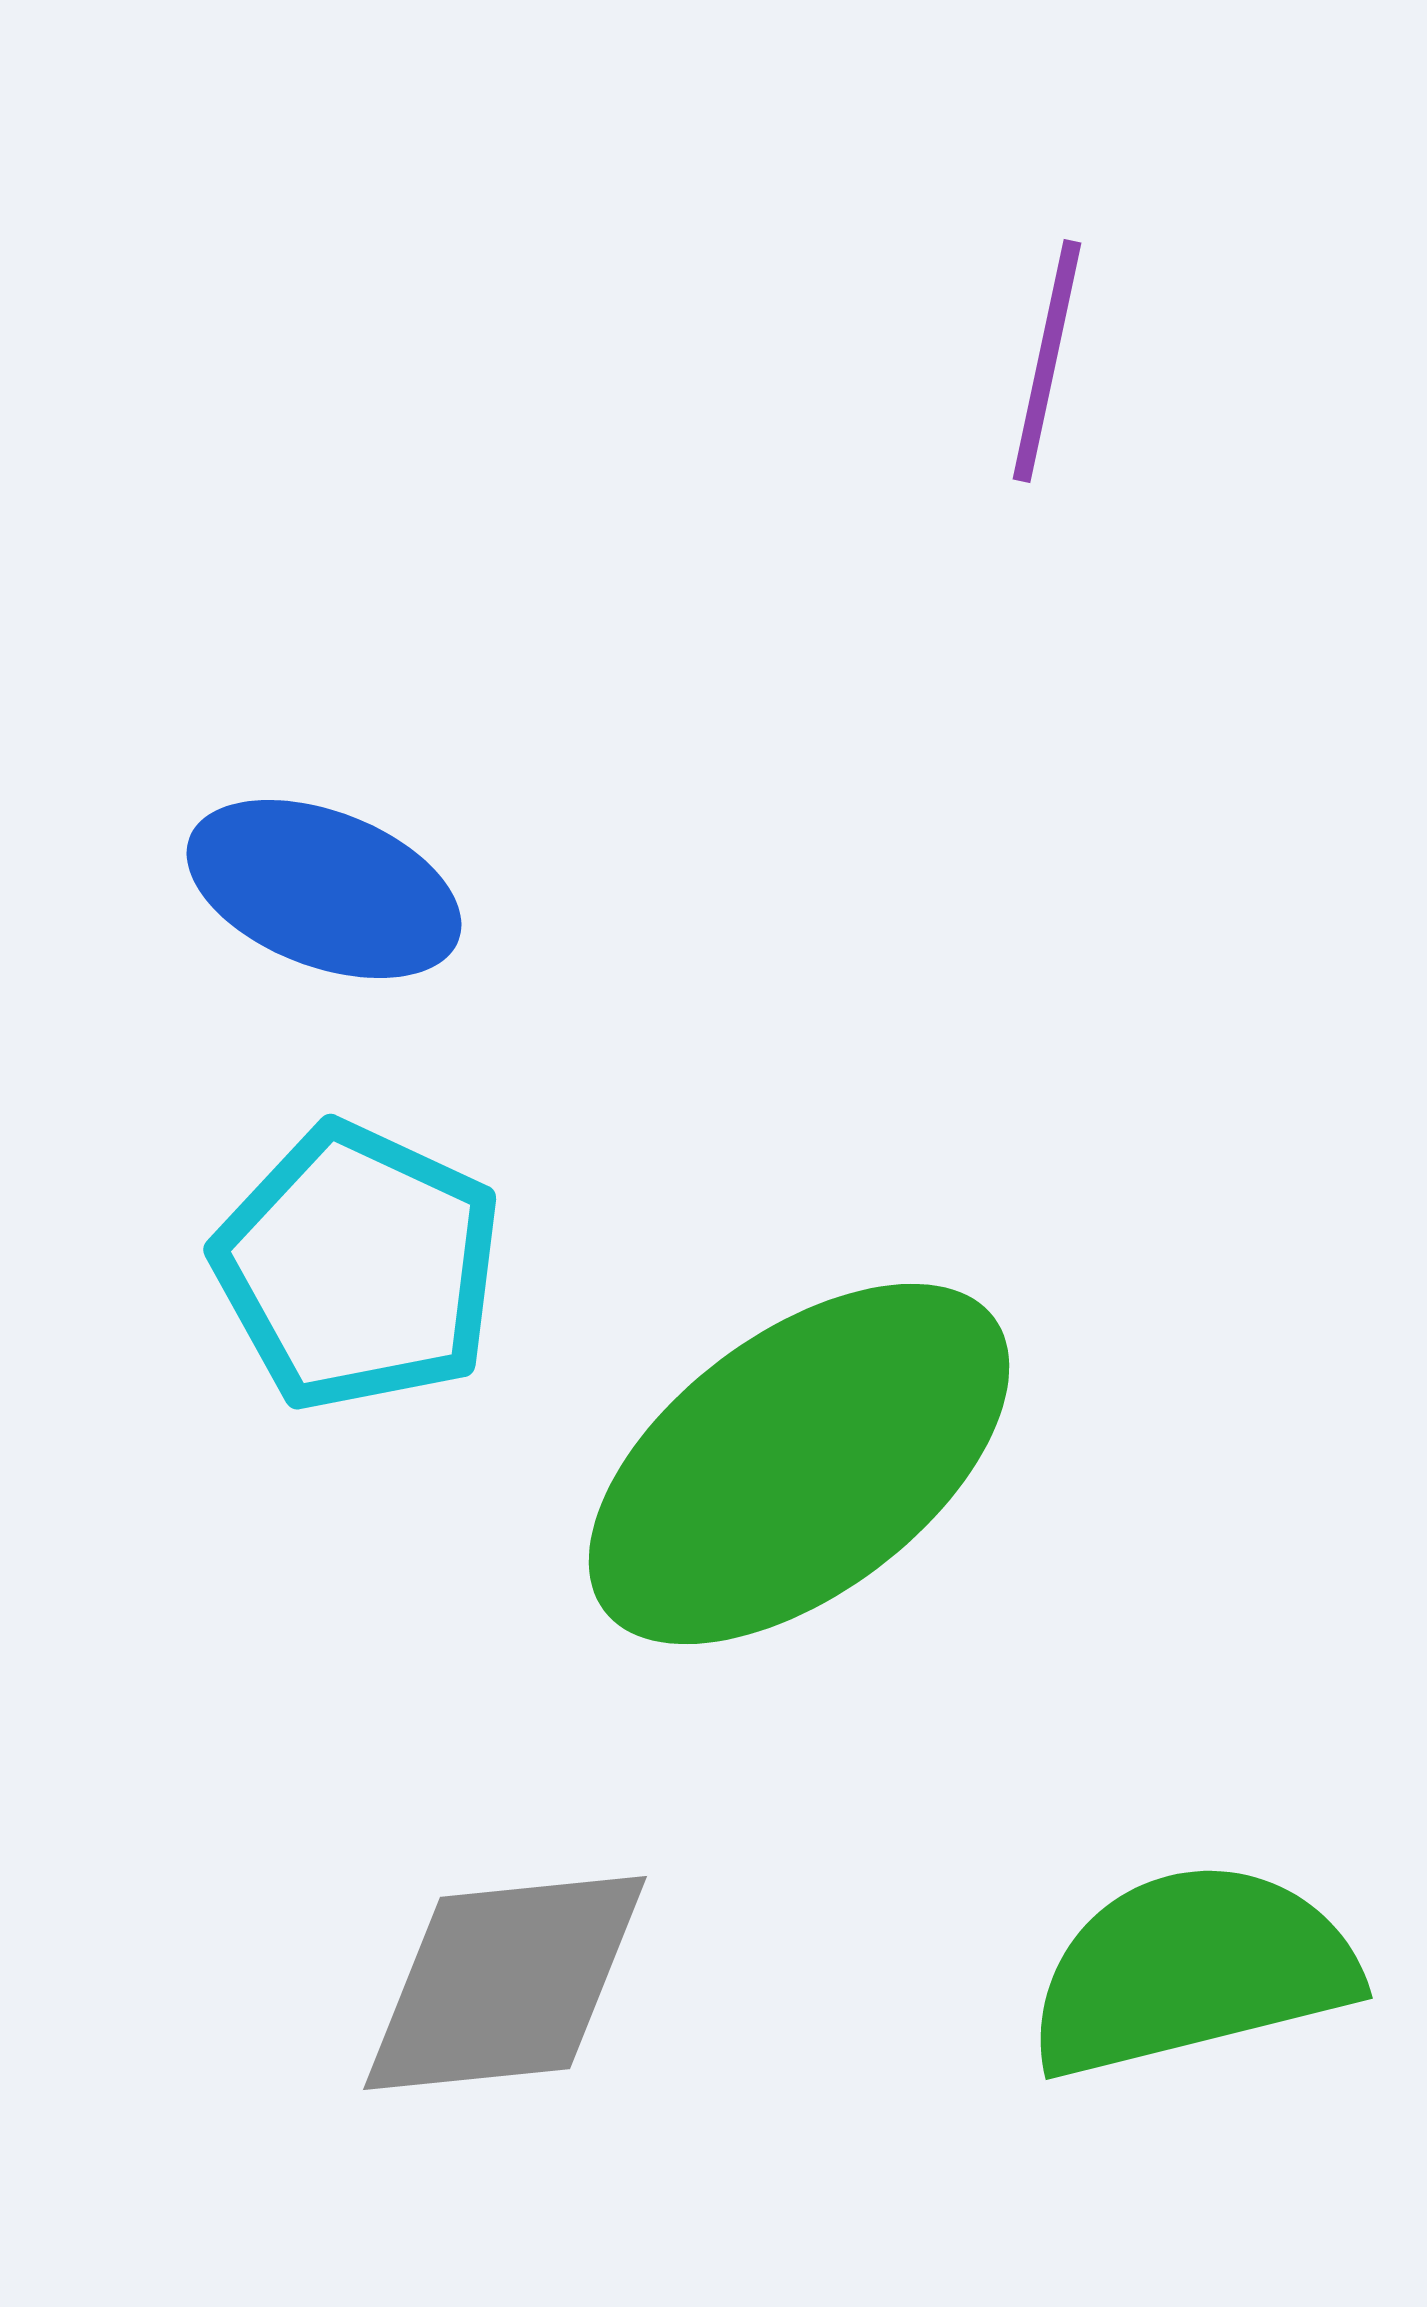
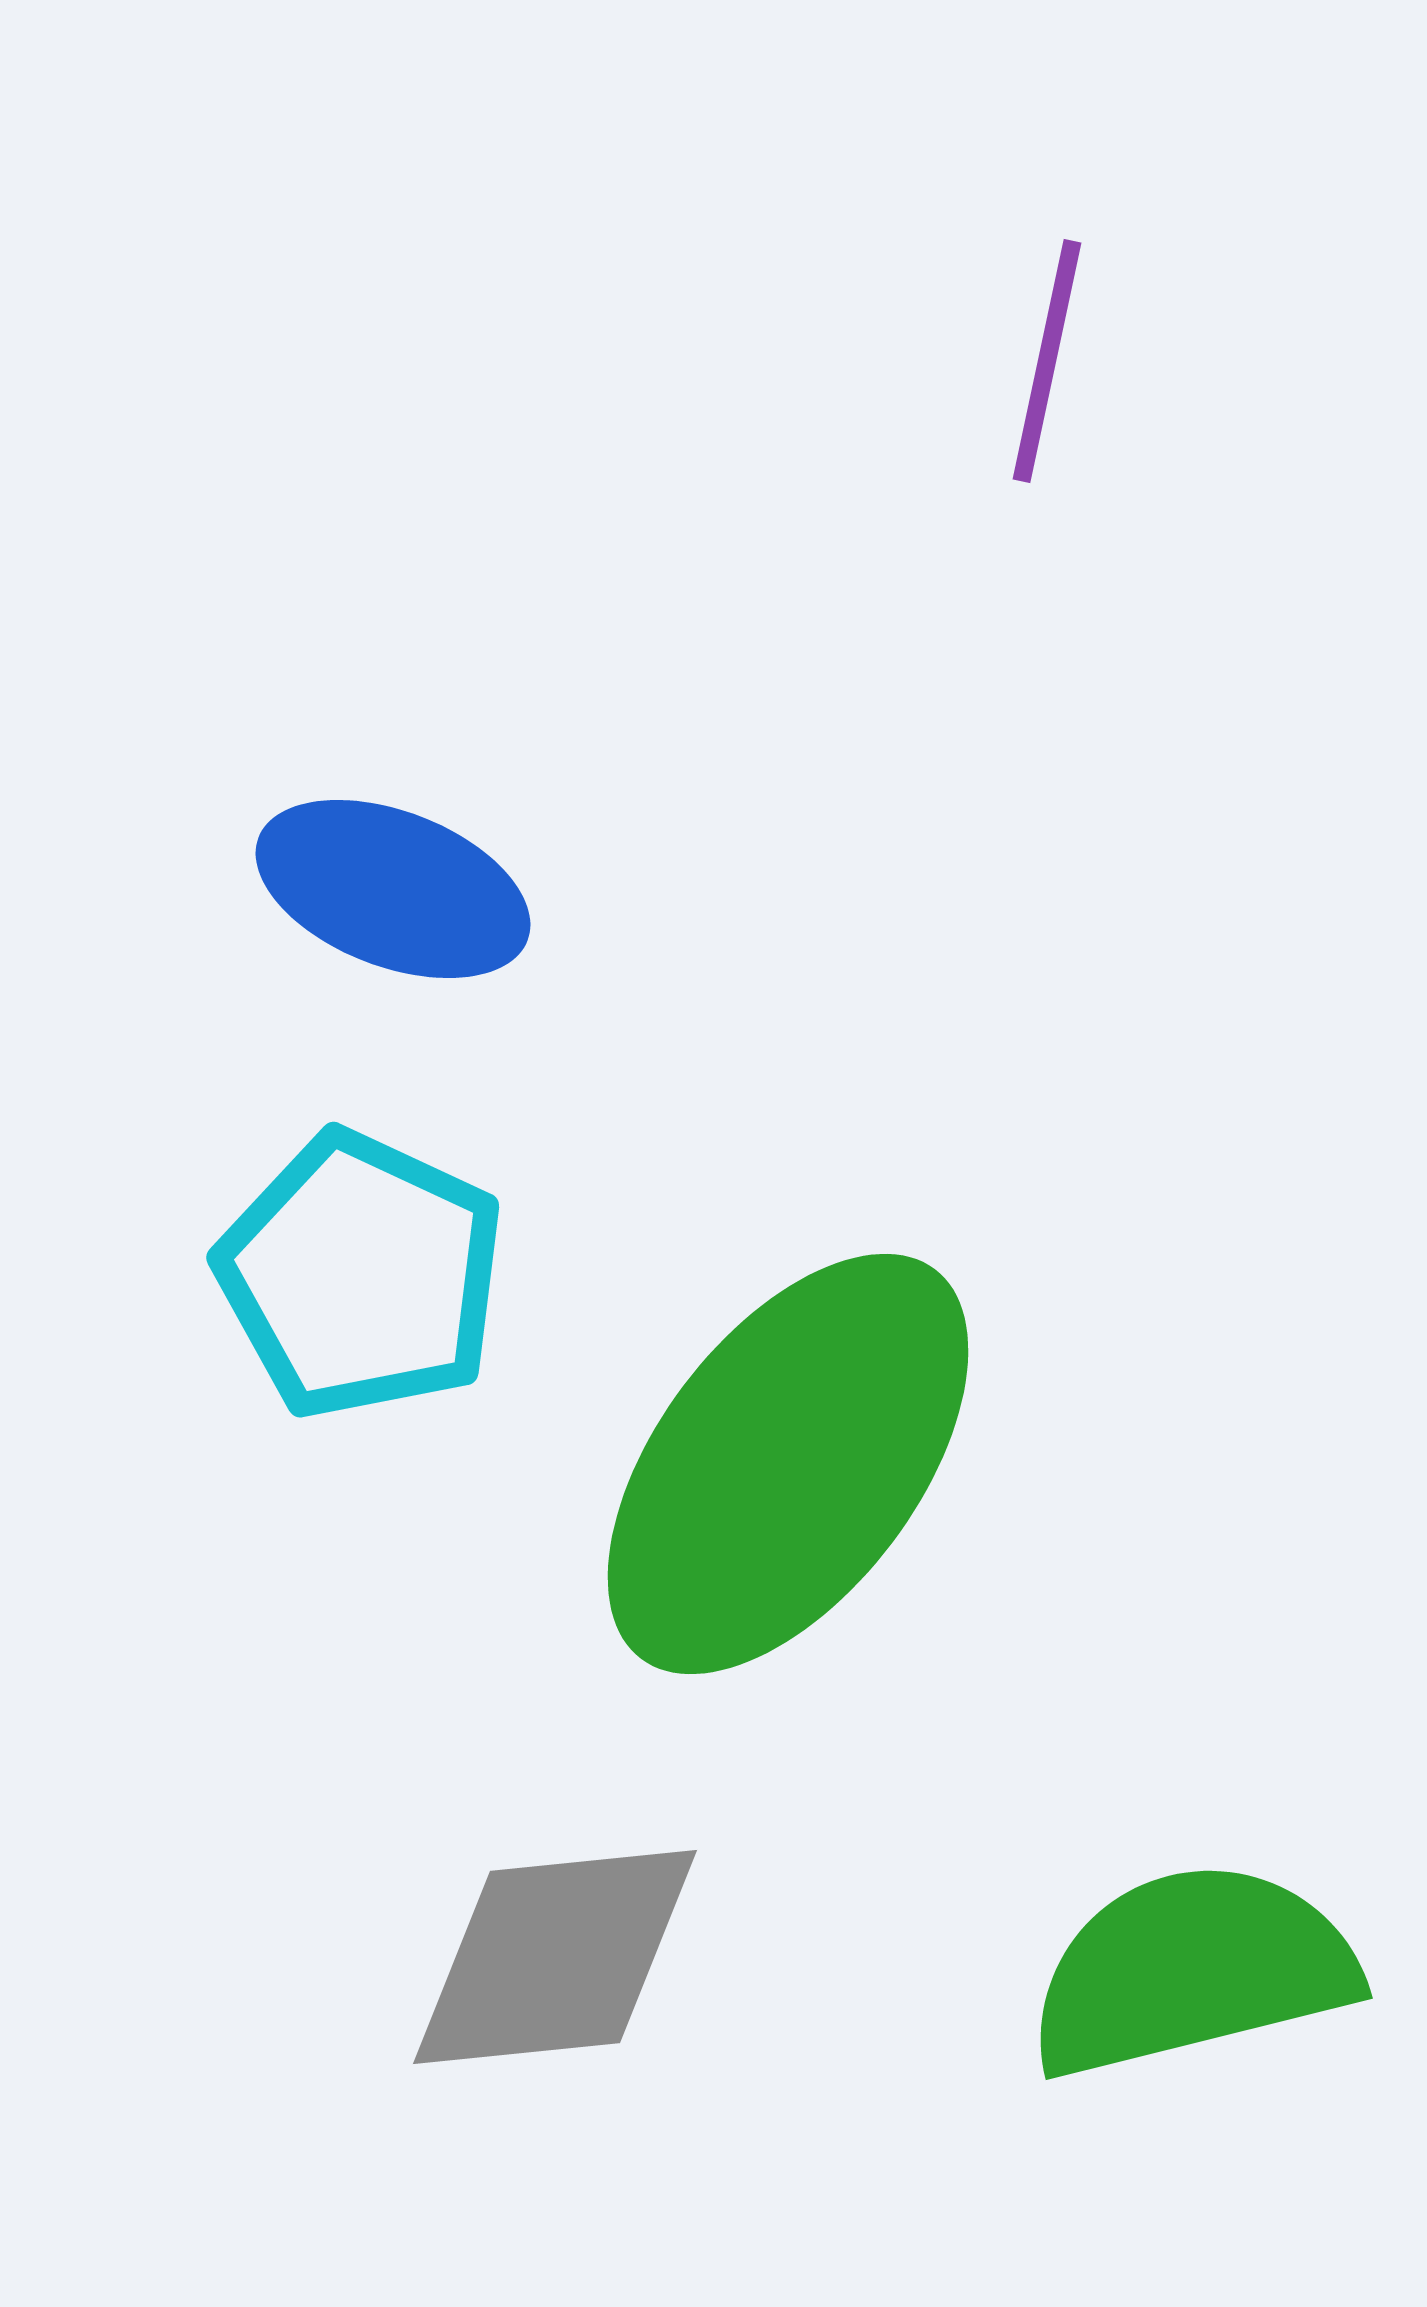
blue ellipse: moved 69 px right
cyan pentagon: moved 3 px right, 8 px down
green ellipse: moved 11 px left; rotated 16 degrees counterclockwise
gray diamond: moved 50 px right, 26 px up
